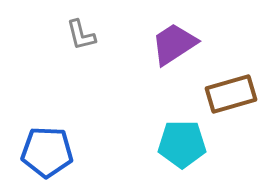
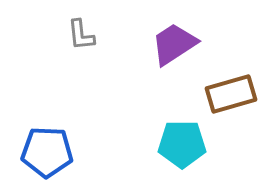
gray L-shape: rotated 8 degrees clockwise
